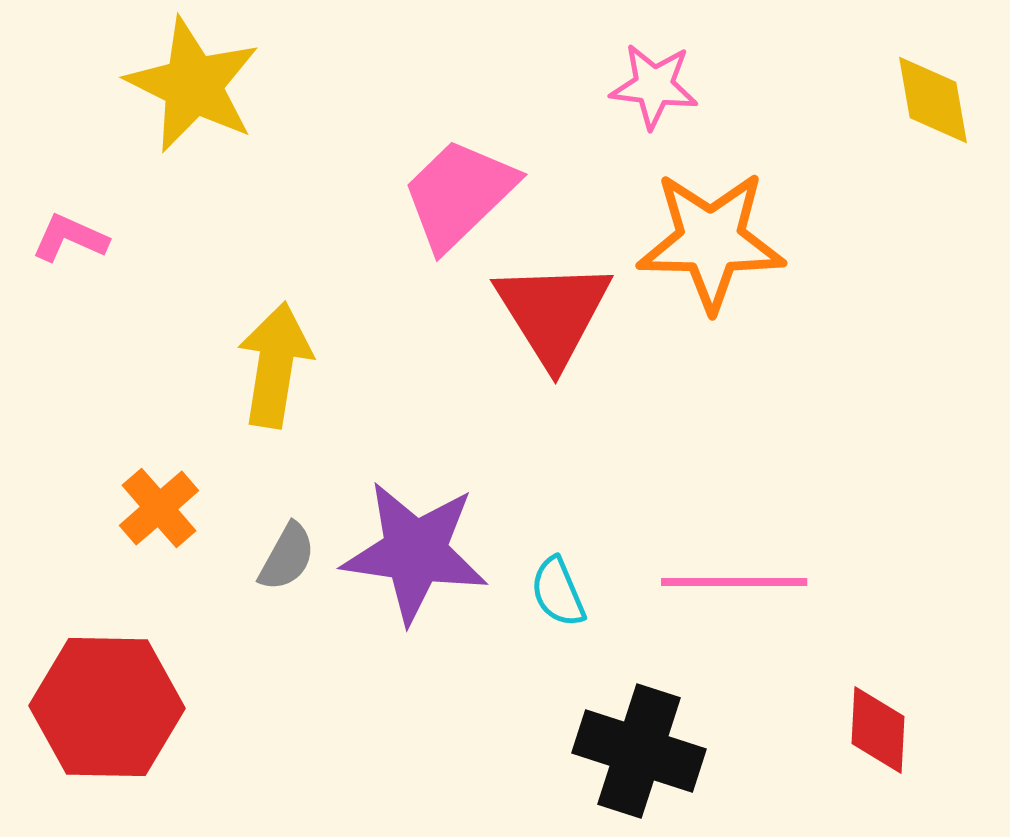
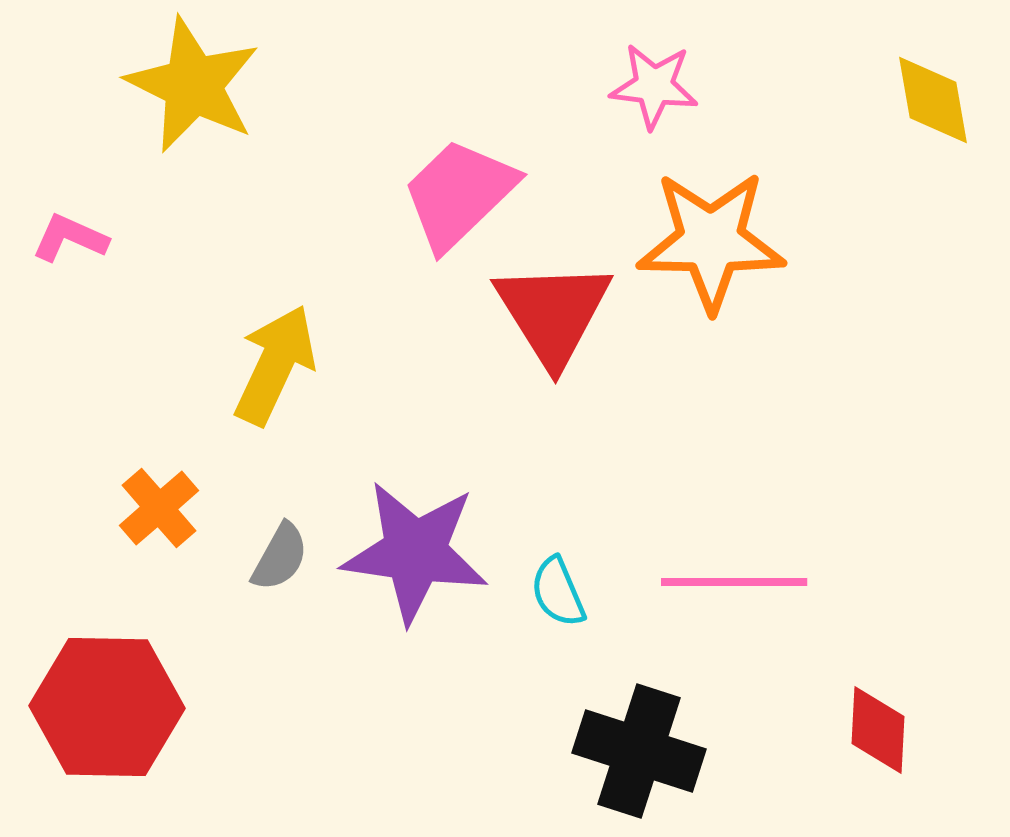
yellow arrow: rotated 16 degrees clockwise
gray semicircle: moved 7 px left
